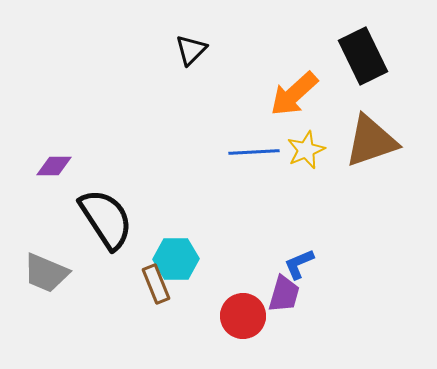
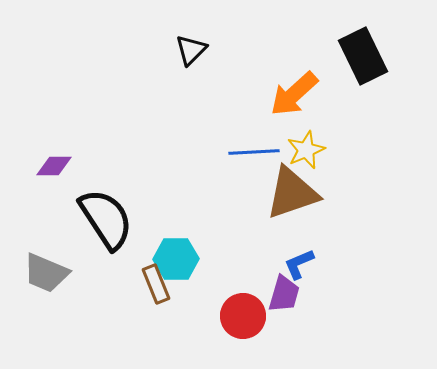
brown triangle: moved 79 px left, 52 px down
